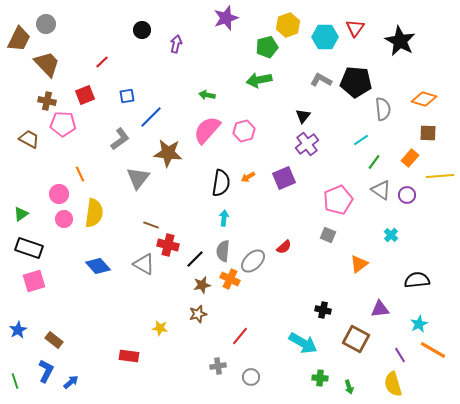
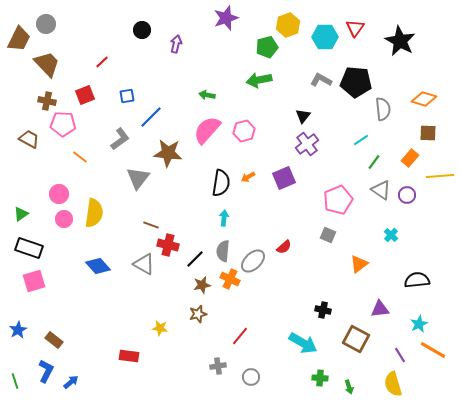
orange line at (80, 174): moved 17 px up; rotated 28 degrees counterclockwise
